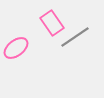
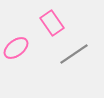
gray line: moved 1 px left, 17 px down
